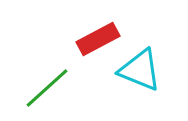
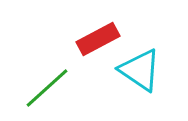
cyan triangle: rotated 12 degrees clockwise
